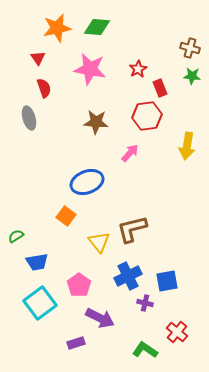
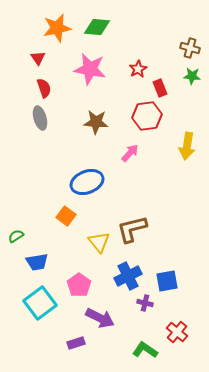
gray ellipse: moved 11 px right
